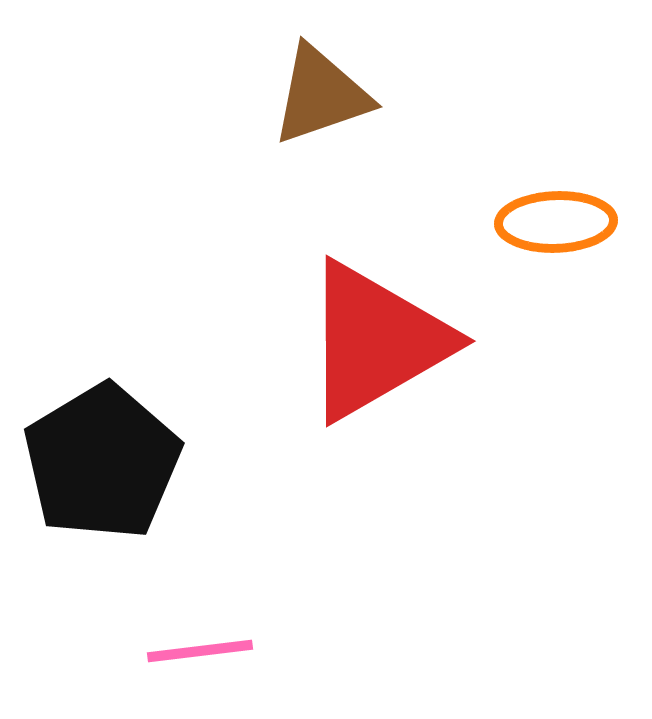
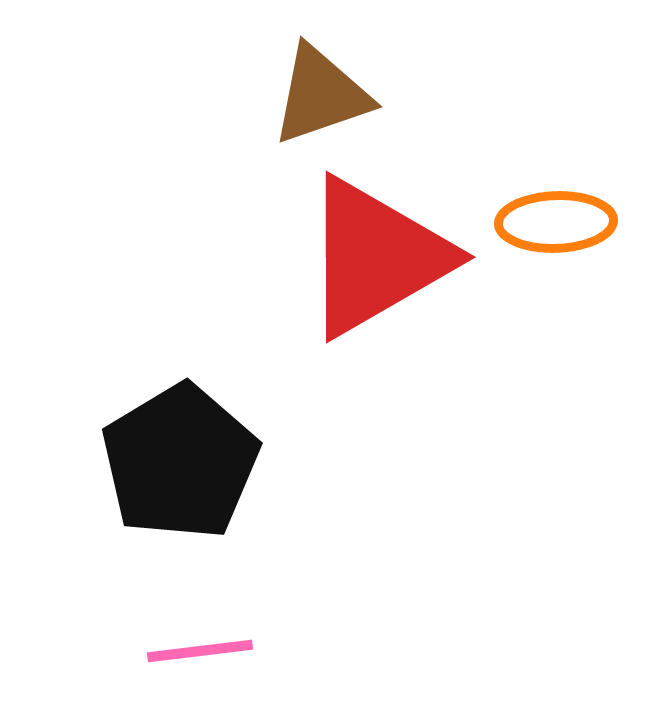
red triangle: moved 84 px up
black pentagon: moved 78 px right
